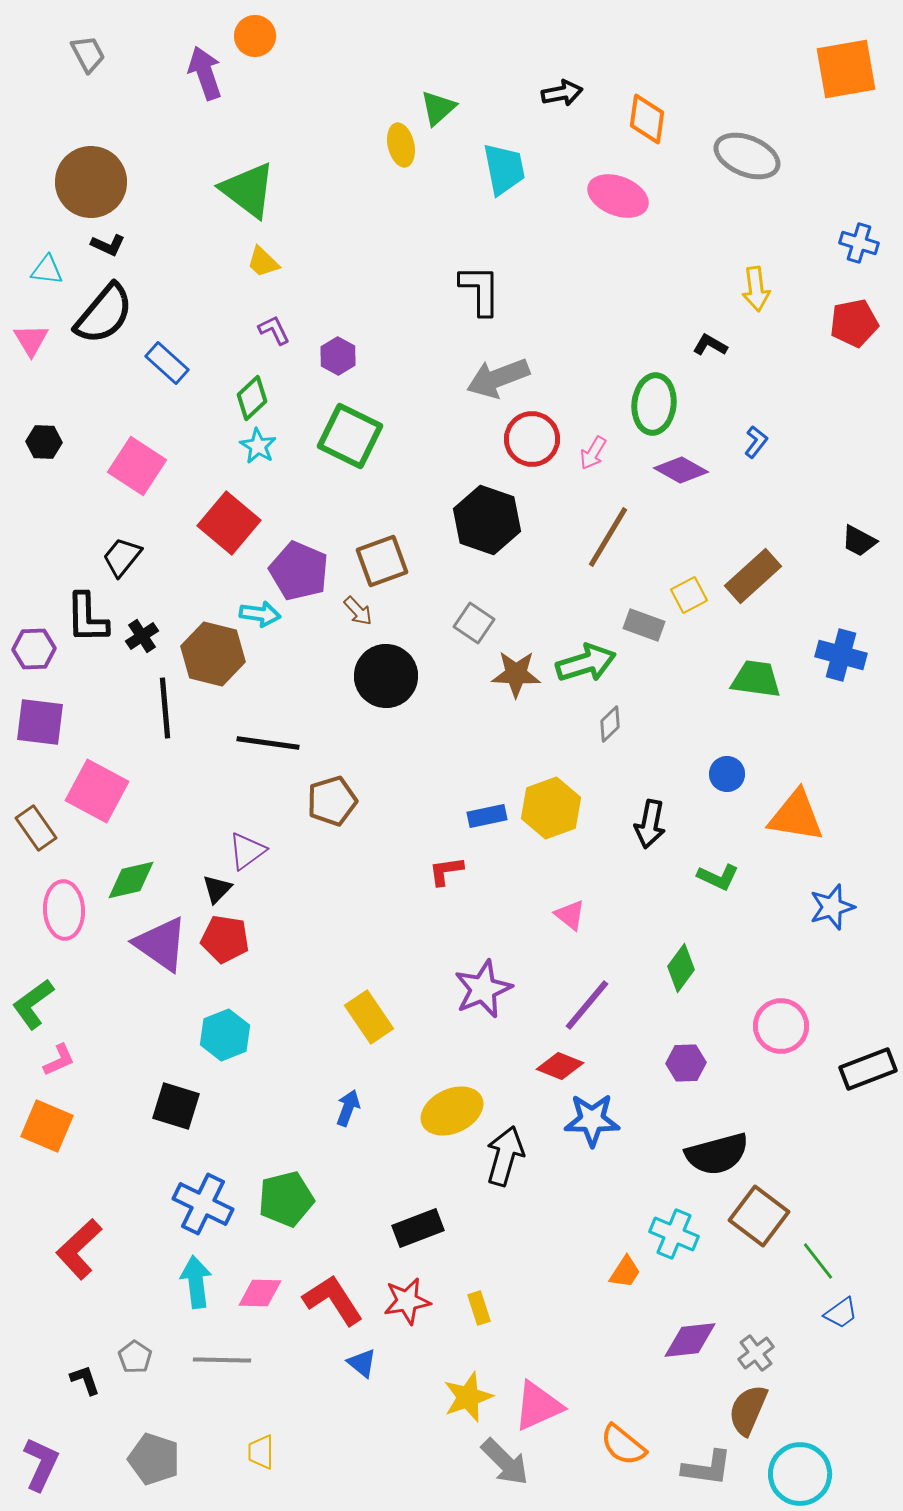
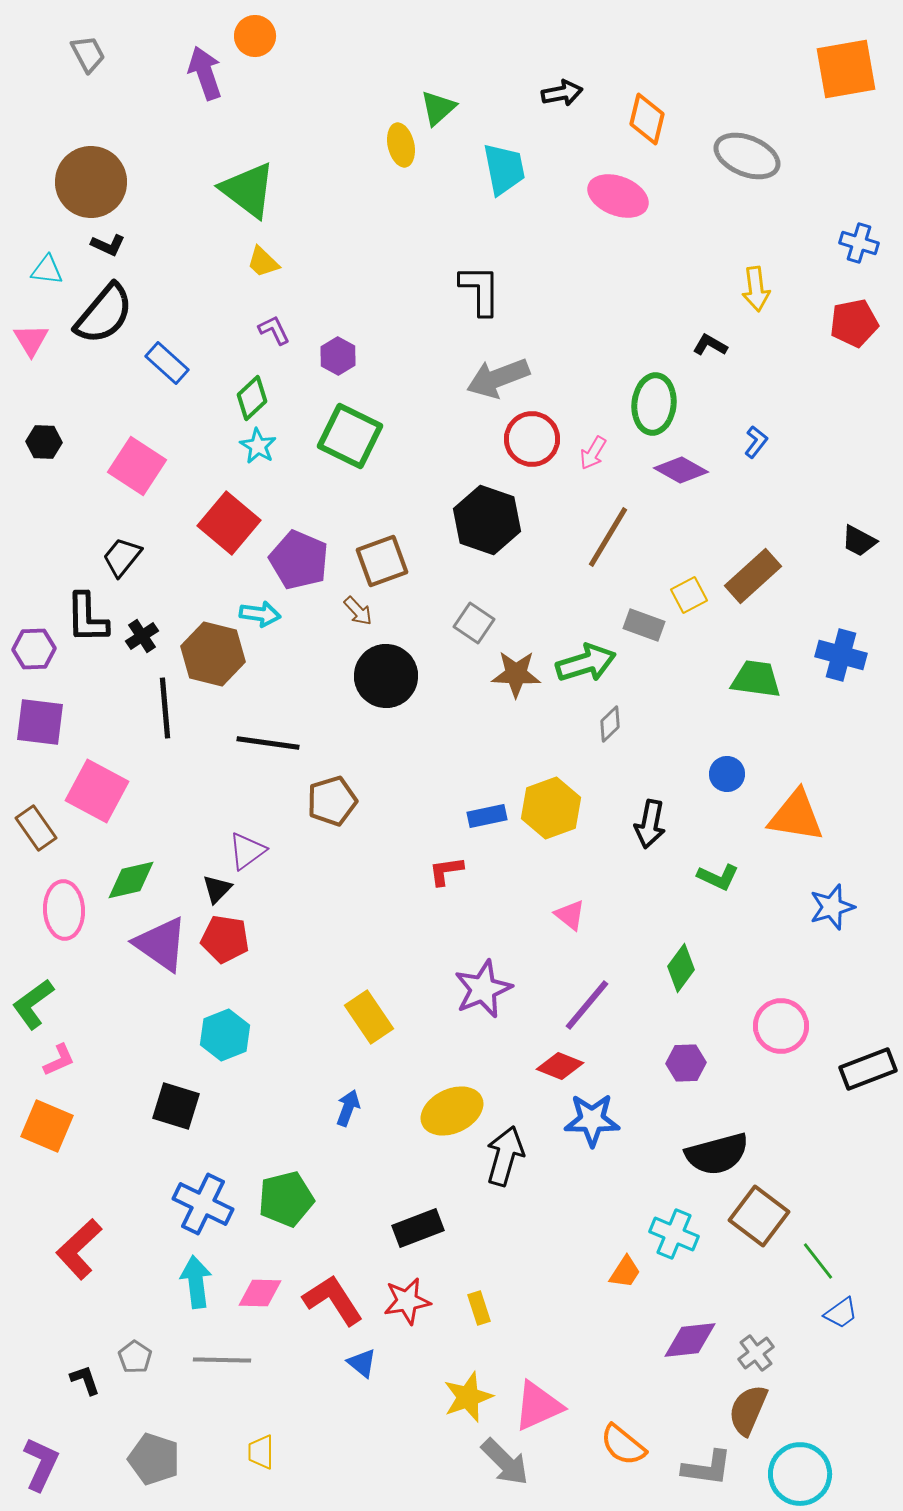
orange diamond at (647, 119): rotated 6 degrees clockwise
purple pentagon at (299, 571): moved 11 px up
